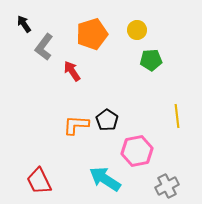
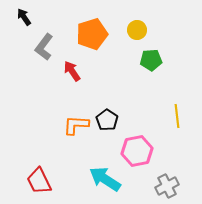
black arrow: moved 7 px up
